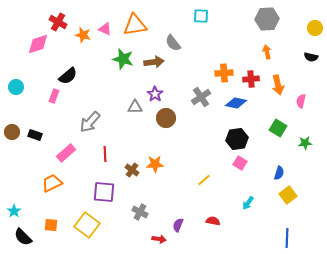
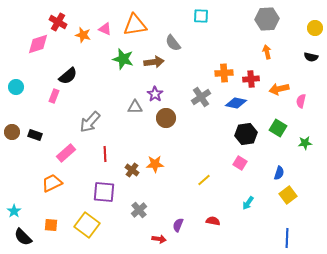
orange arrow at (278, 85): moved 1 px right, 4 px down; rotated 90 degrees clockwise
black hexagon at (237, 139): moved 9 px right, 5 px up
gray cross at (140, 212): moved 1 px left, 2 px up; rotated 21 degrees clockwise
